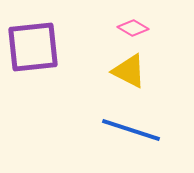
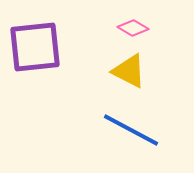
purple square: moved 2 px right
blue line: rotated 10 degrees clockwise
